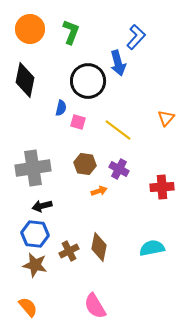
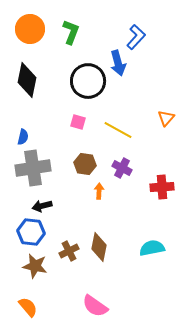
black diamond: moved 2 px right
blue semicircle: moved 38 px left, 29 px down
yellow line: rotated 8 degrees counterclockwise
purple cross: moved 3 px right, 1 px up
orange arrow: rotated 70 degrees counterclockwise
blue hexagon: moved 4 px left, 2 px up
brown star: moved 1 px down
pink semicircle: rotated 24 degrees counterclockwise
